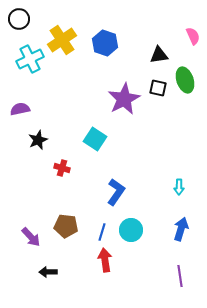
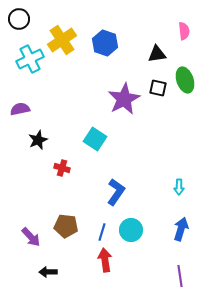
pink semicircle: moved 9 px left, 5 px up; rotated 18 degrees clockwise
black triangle: moved 2 px left, 1 px up
